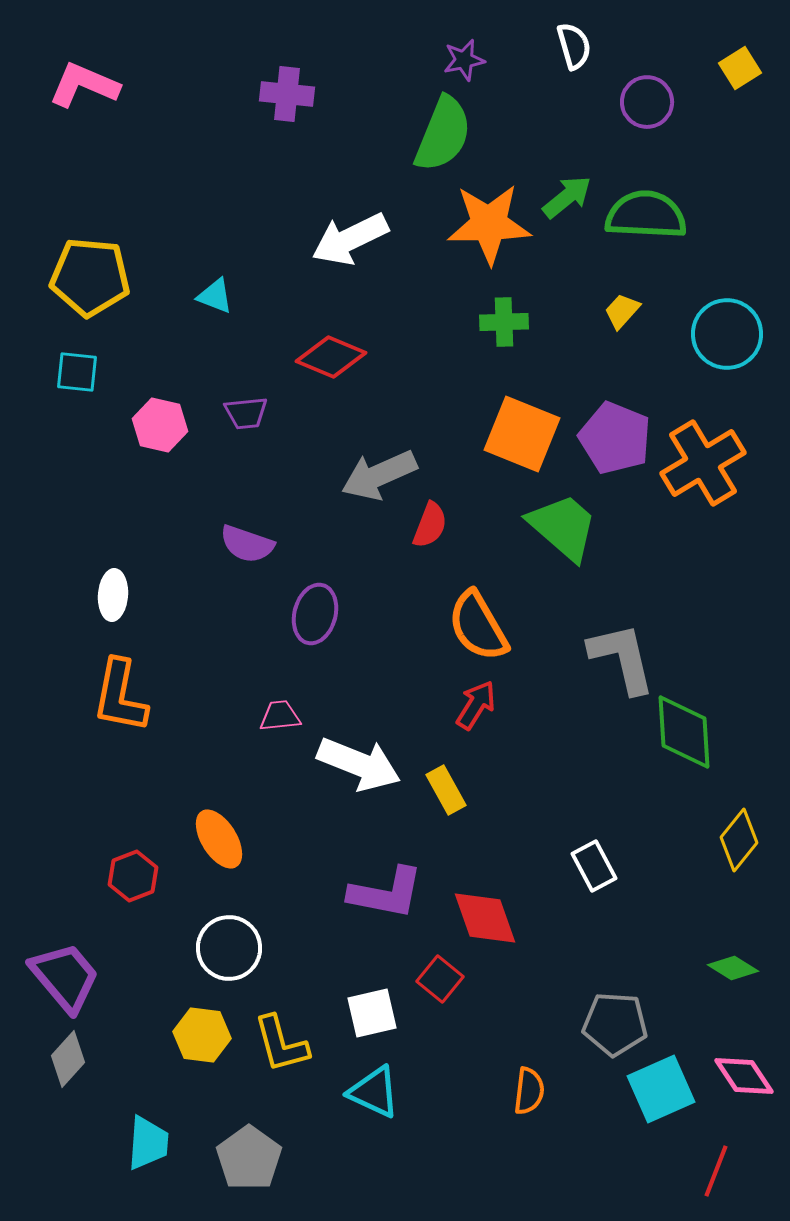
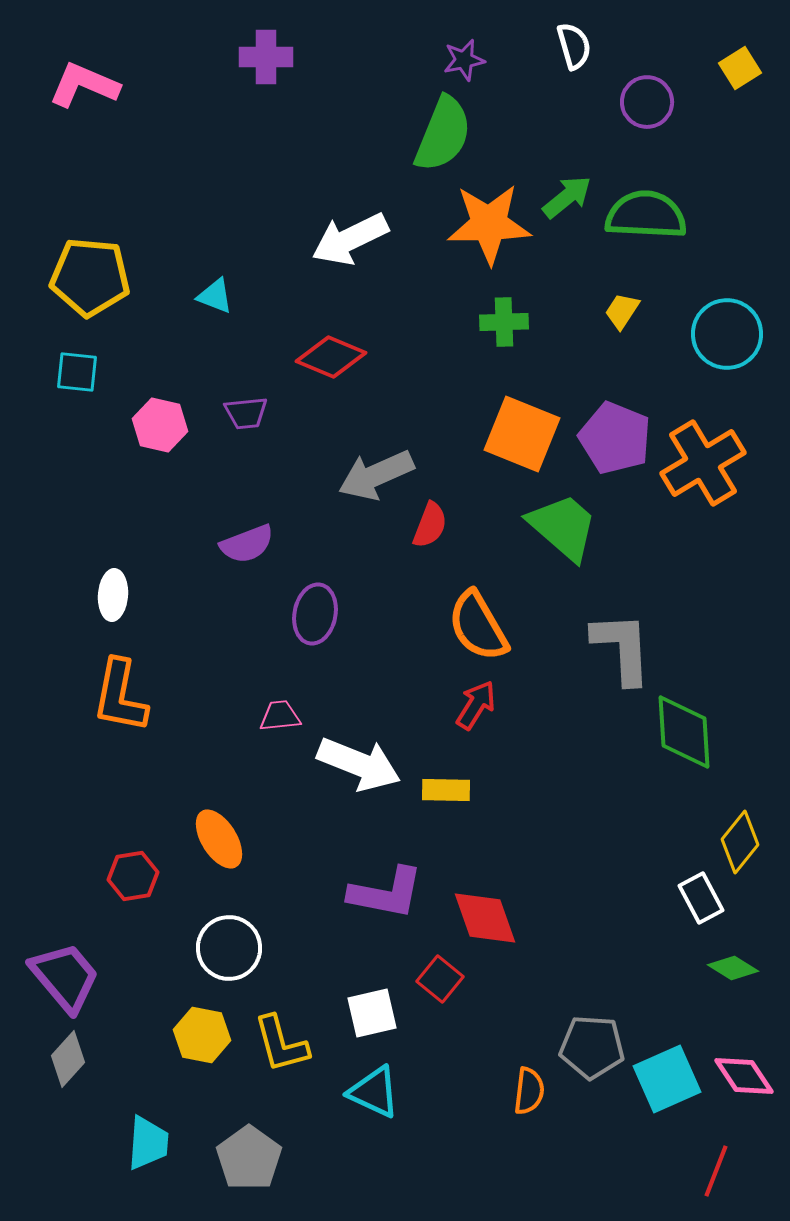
purple cross at (287, 94): moved 21 px left, 37 px up; rotated 6 degrees counterclockwise
yellow trapezoid at (622, 311): rotated 9 degrees counterclockwise
gray arrow at (379, 475): moved 3 px left
purple semicircle at (247, 544): rotated 40 degrees counterclockwise
purple ellipse at (315, 614): rotated 4 degrees counterclockwise
gray L-shape at (622, 658): moved 10 px up; rotated 10 degrees clockwise
yellow rectangle at (446, 790): rotated 60 degrees counterclockwise
yellow diamond at (739, 840): moved 1 px right, 2 px down
white rectangle at (594, 866): moved 107 px right, 32 px down
red hexagon at (133, 876): rotated 12 degrees clockwise
gray pentagon at (615, 1024): moved 23 px left, 23 px down
yellow hexagon at (202, 1035): rotated 4 degrees clockwise
cyan square at (661, 1089): moved 6 px right, 10 px up
